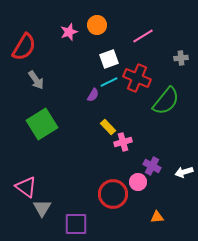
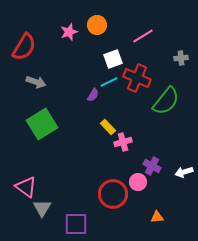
white square: moved 4 px right
gray arrow: moved 2 px down; rotated 36 degrees counterclockwise
